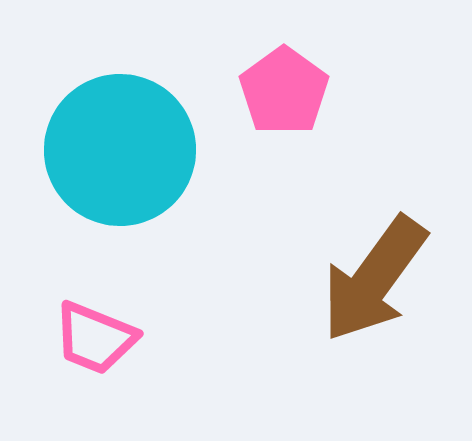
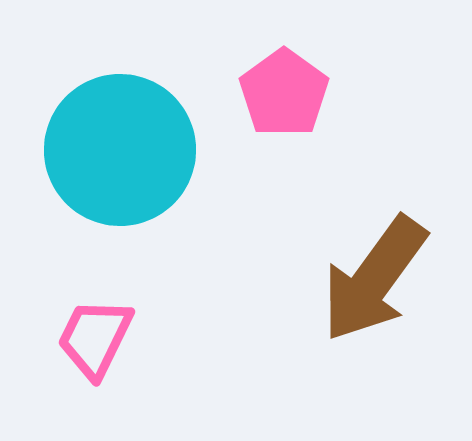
pink pentagon: moved 2 px down
pink trapezoid: rotated 94 degrees clockwise
